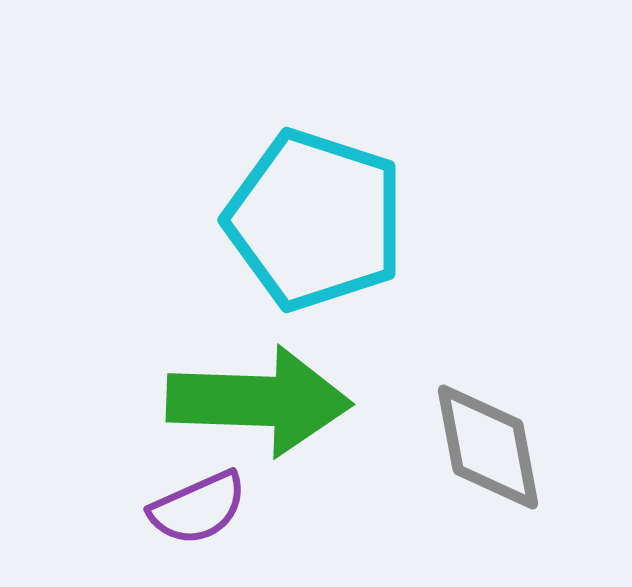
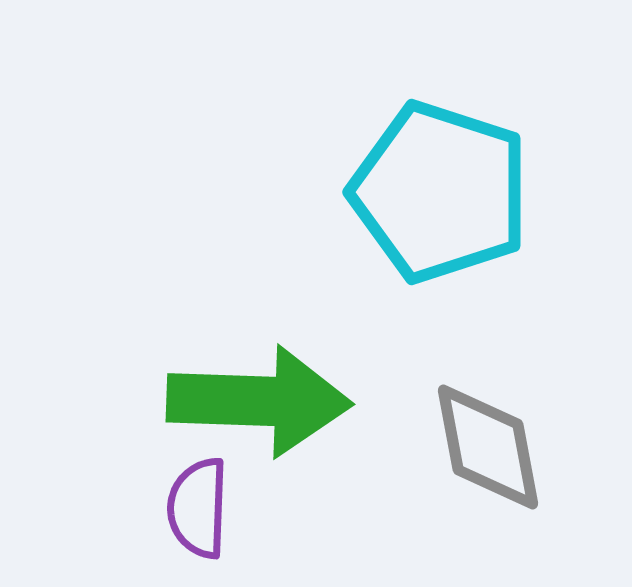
cyan pentagon: moved 125 px right, 28 px up
purple semicircle: rotated 116 degrees clockwise
